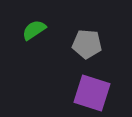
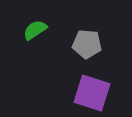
green semicircle: moved 1 px right
